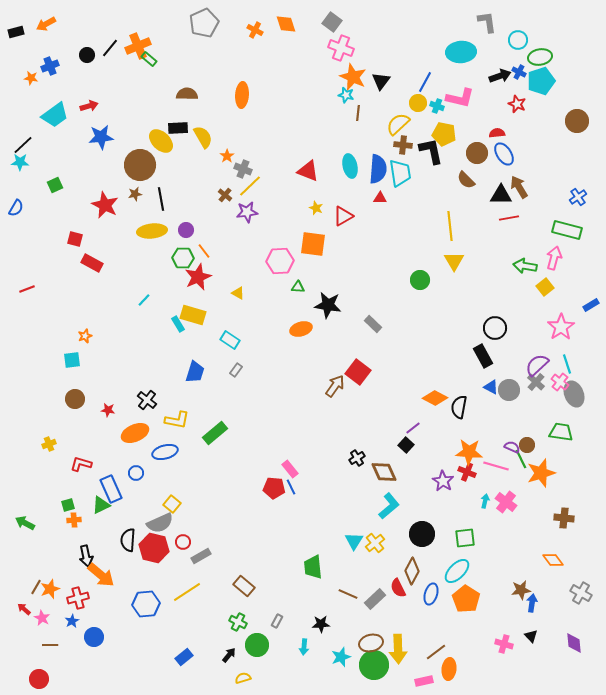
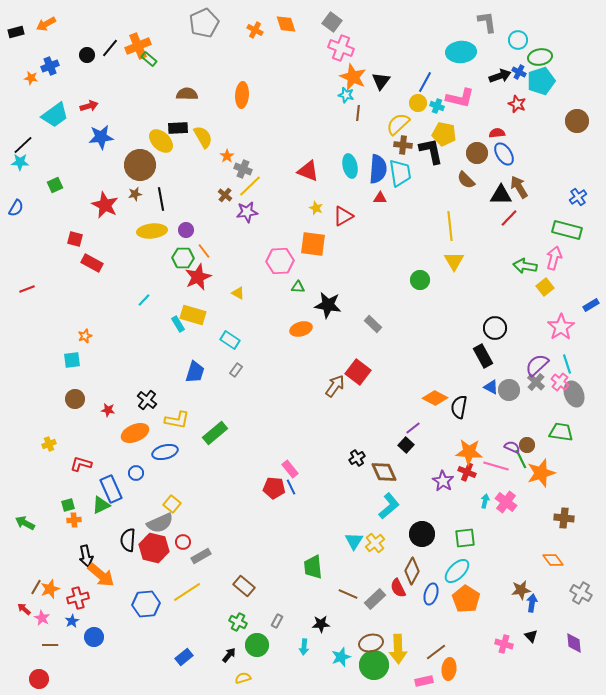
red line at (509, 218): rotated 36 degrees counterclockwise
